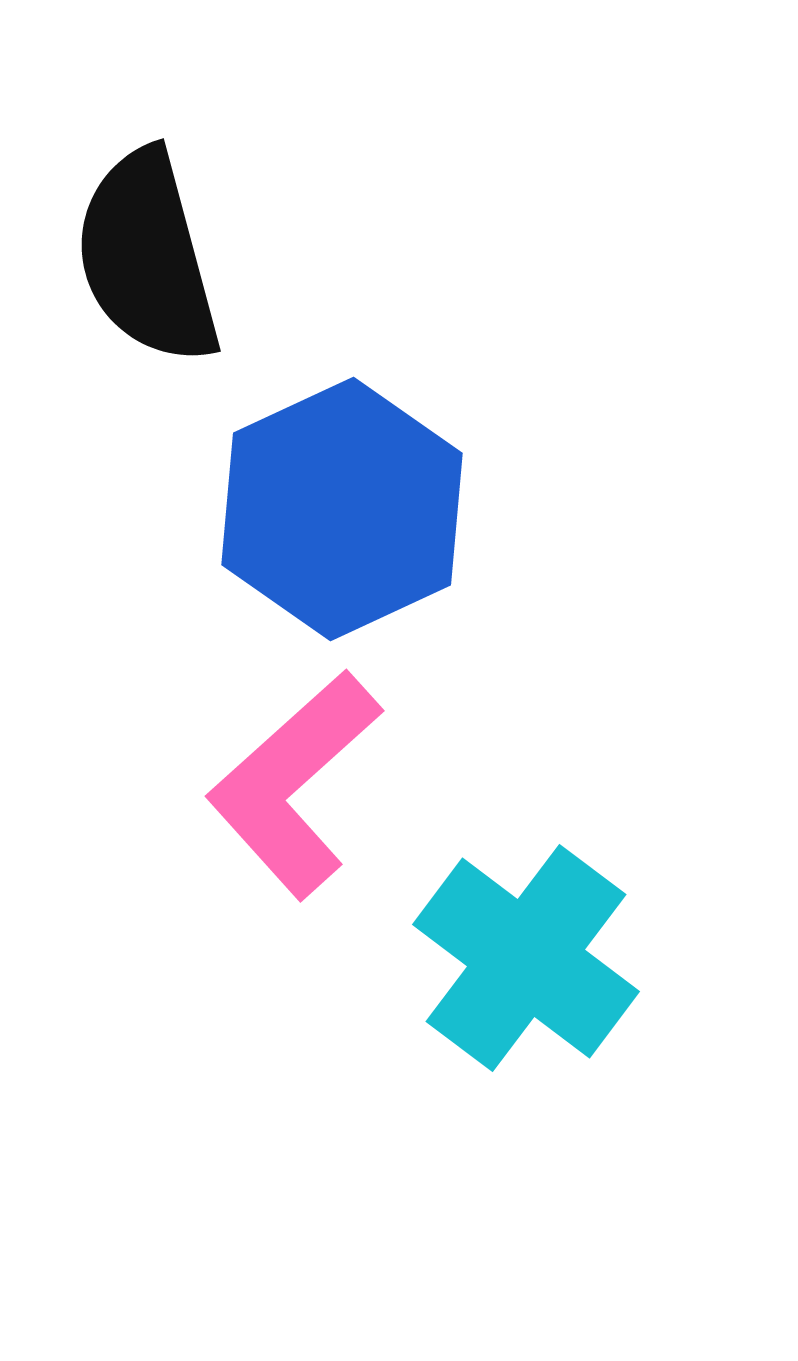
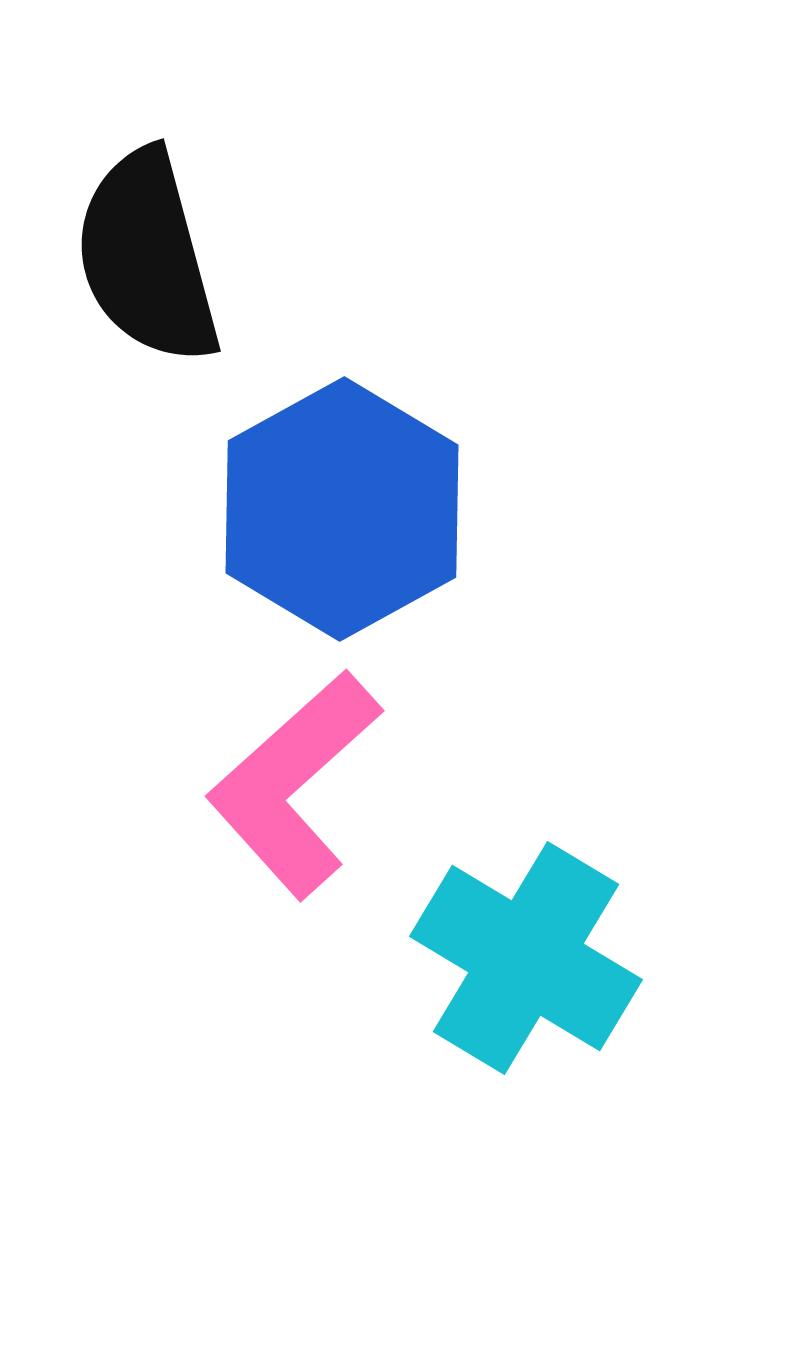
blue hexagon: rotated 4 degrees counterclockwise
cyan cross: rotated 6 degrees counterclockwise
